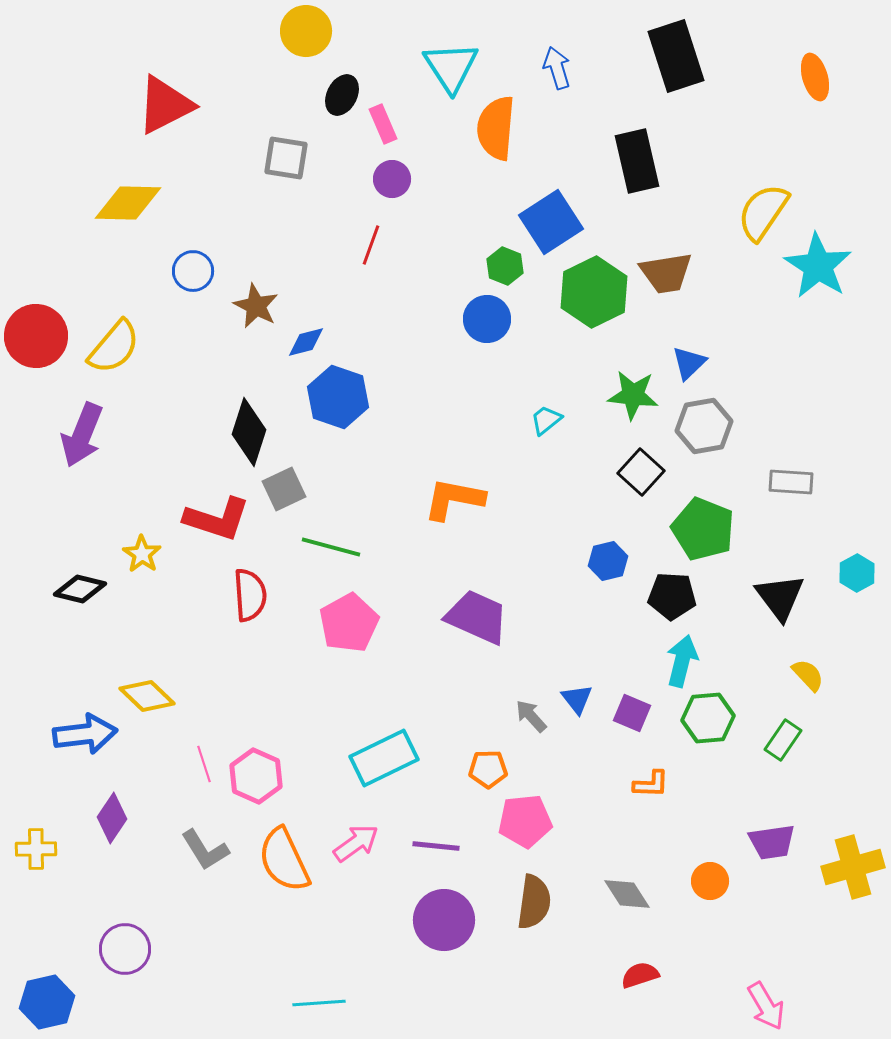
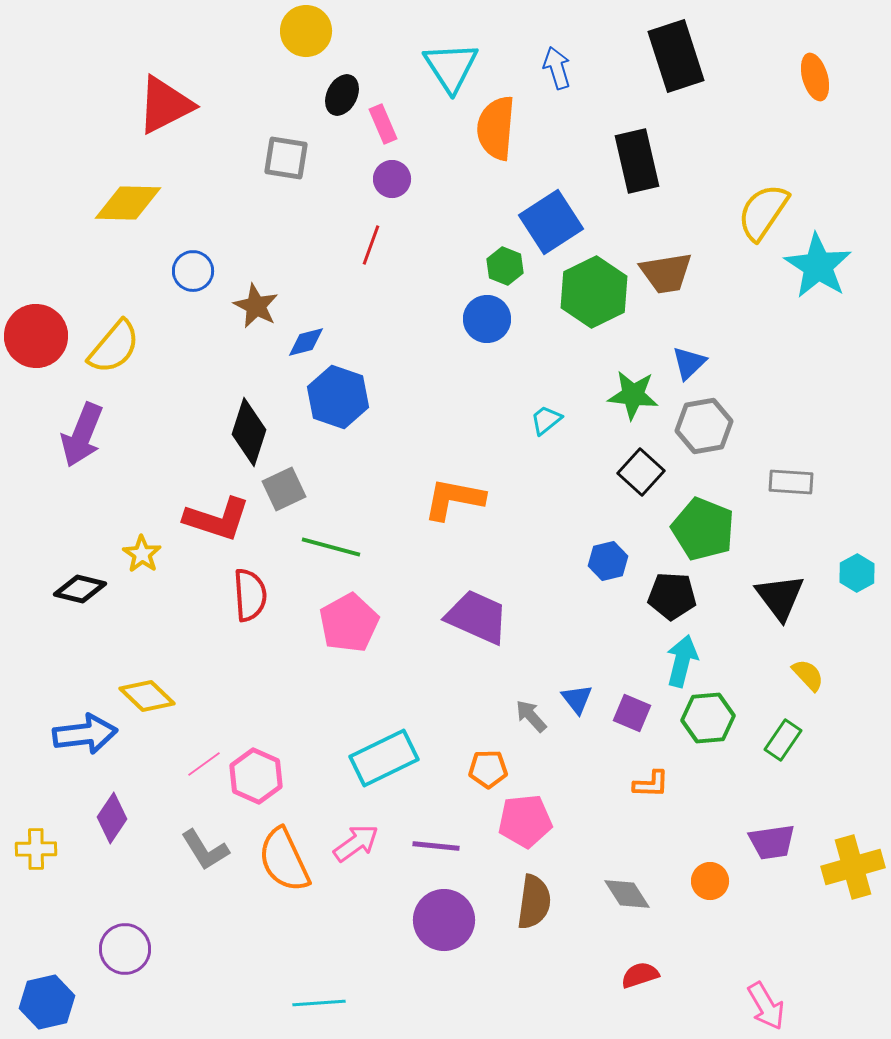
pink line at (204, 764): rotated 72 degrees clockwise
